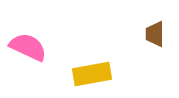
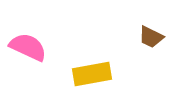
brown trapezoid: moved 4 px left, 3 px down; rotated 64 degrees counterclockwise
